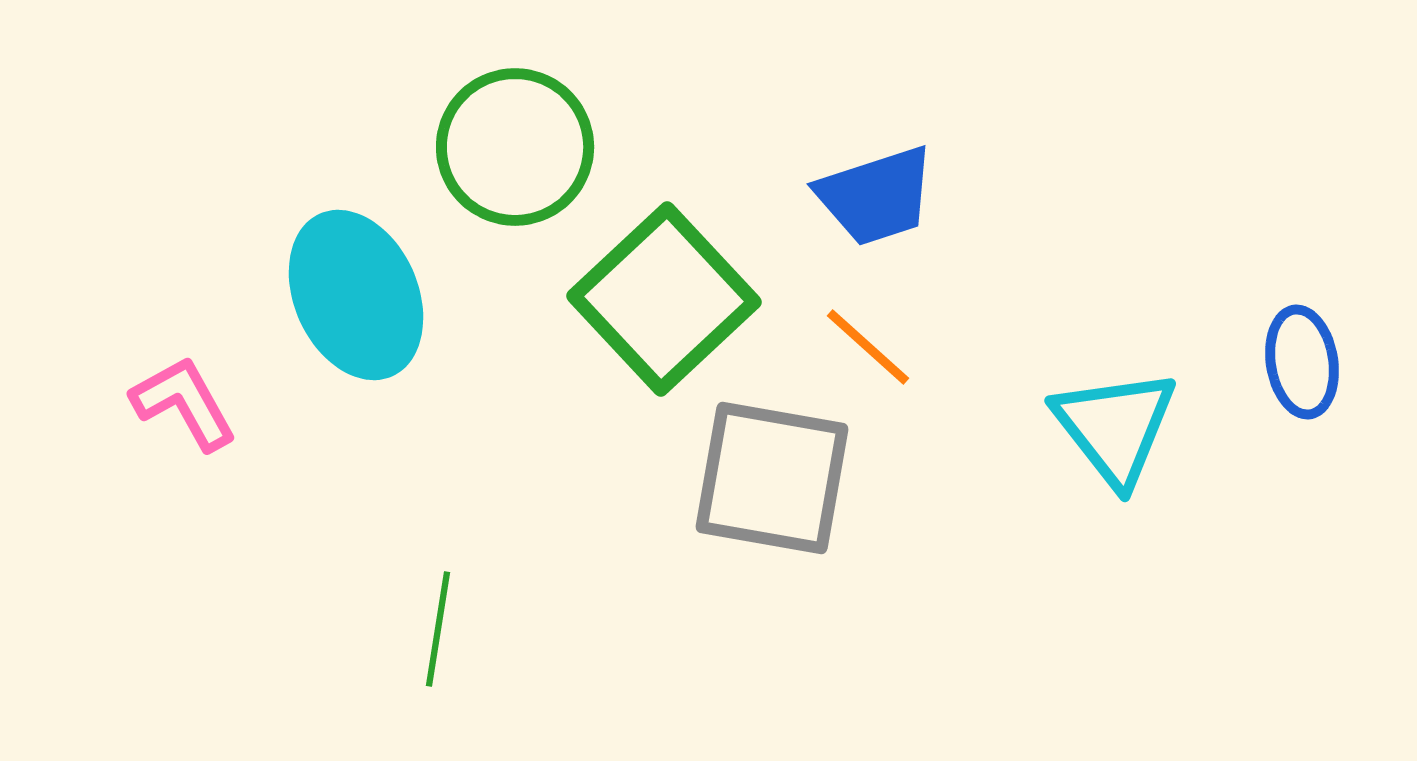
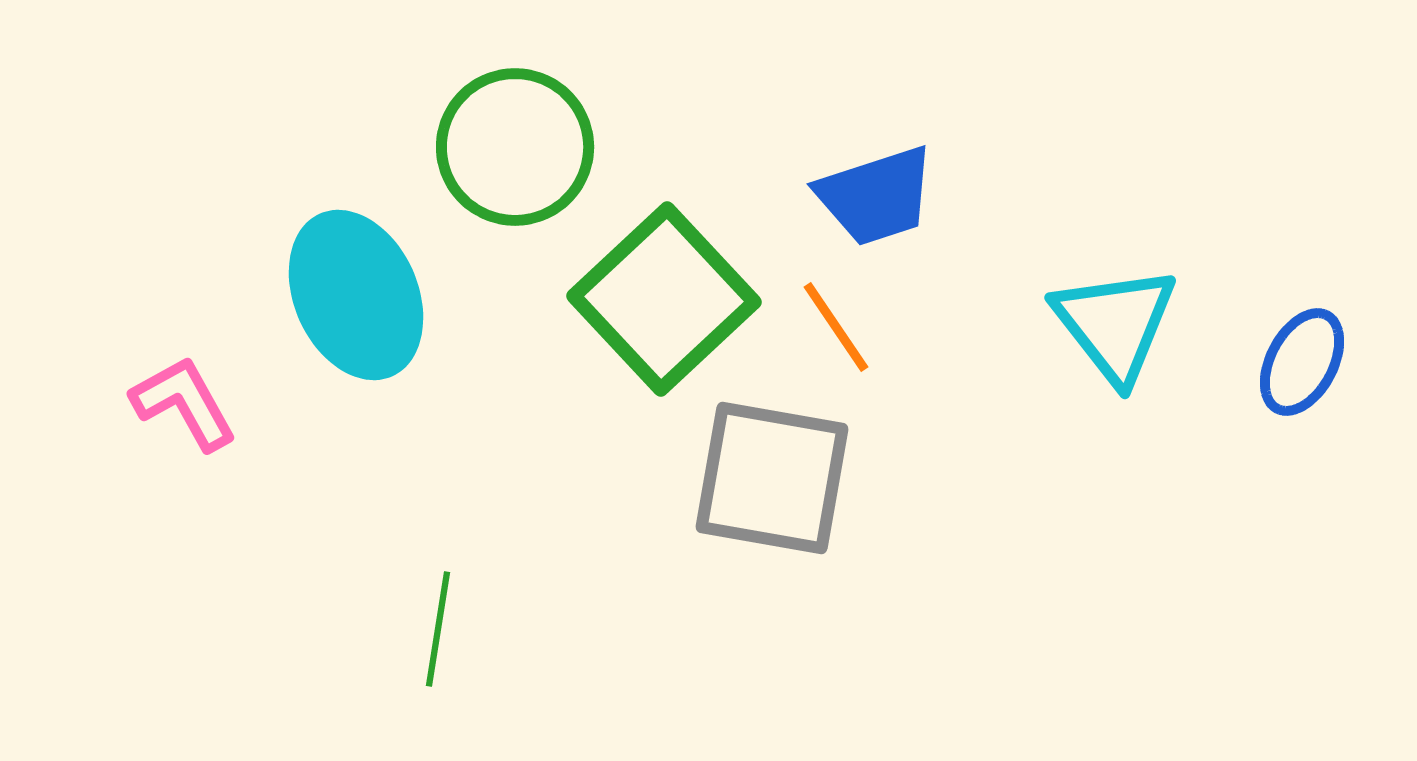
orange line: moved 32 px left, 20 px up; rotated 14 degrees clockwise
blue ellipse: rotated 37 degrees clockwise
cyan triangle: moved 103 px up
